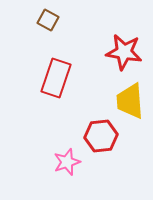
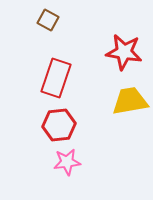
yellow trapezoid: rotated 84 degrees clockwise
red hexagon: moved 42 px left, 11 px up
pink star: rotated 12 degrees clockwise
